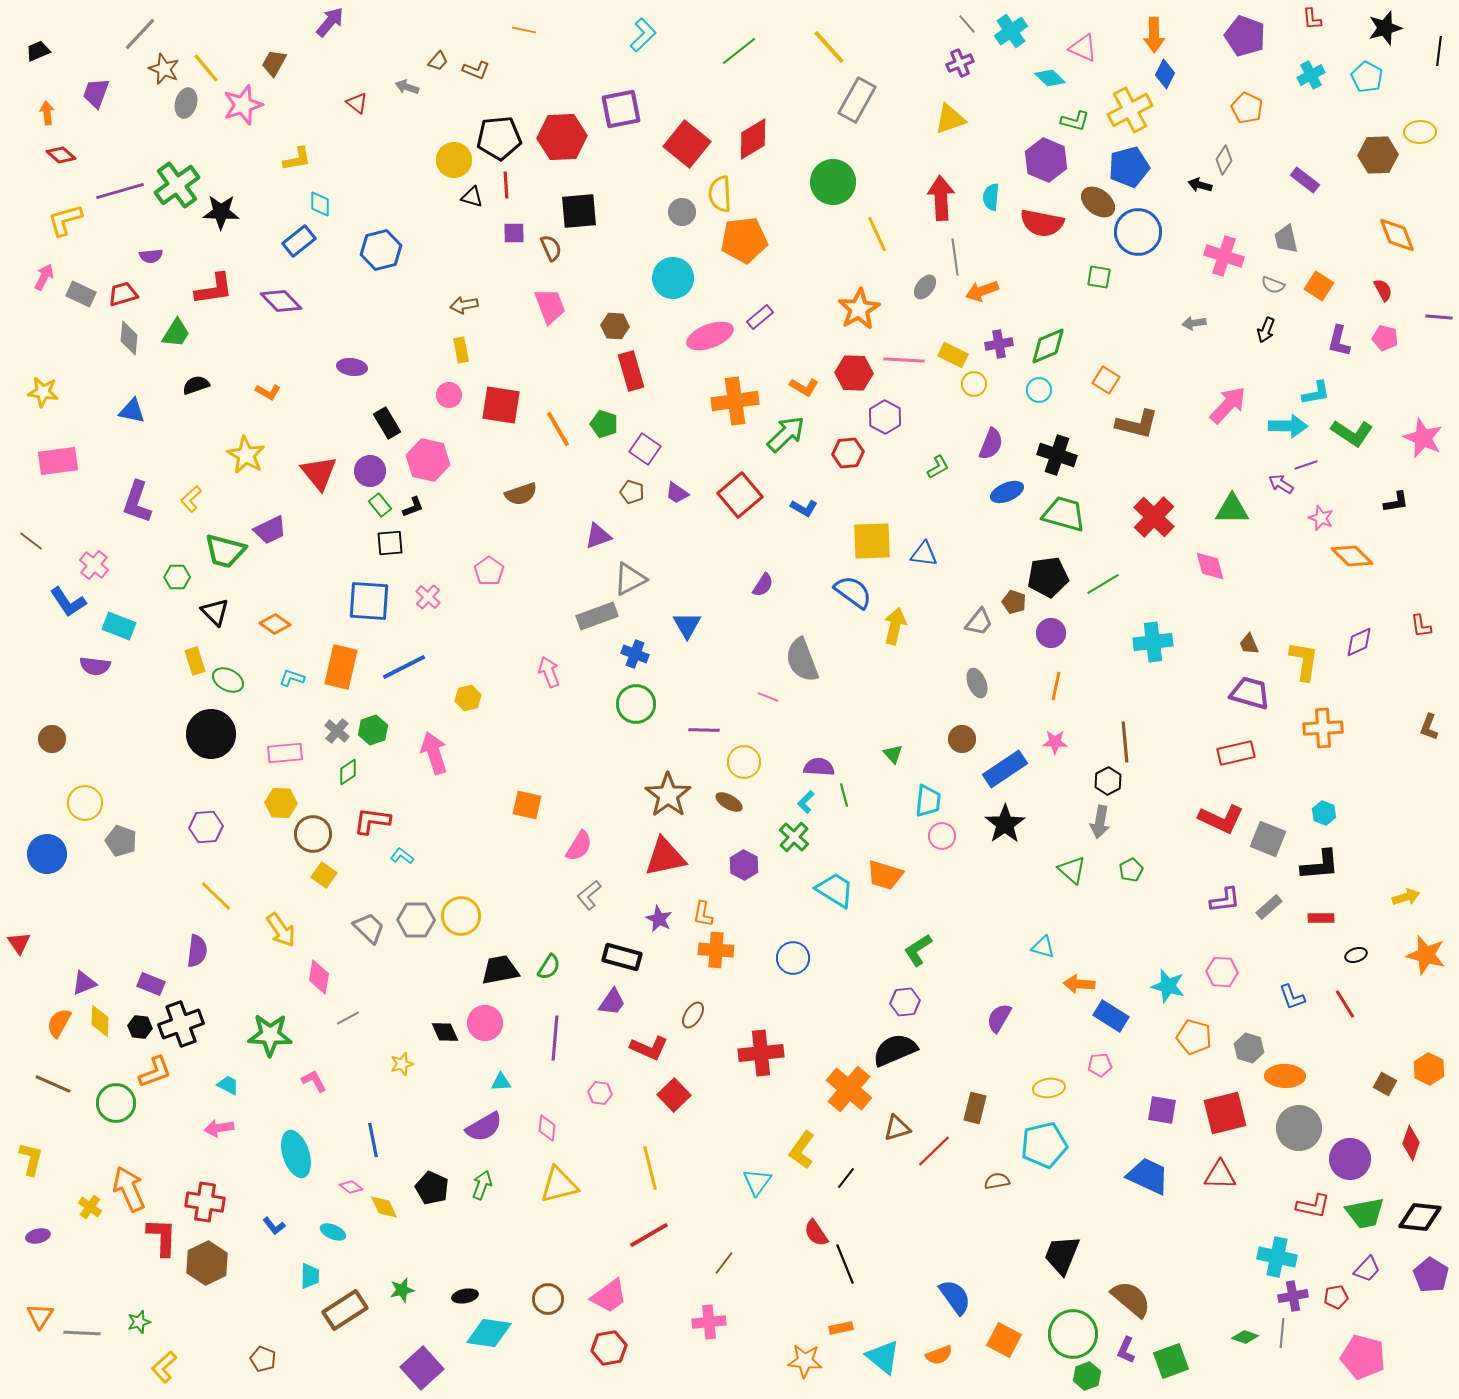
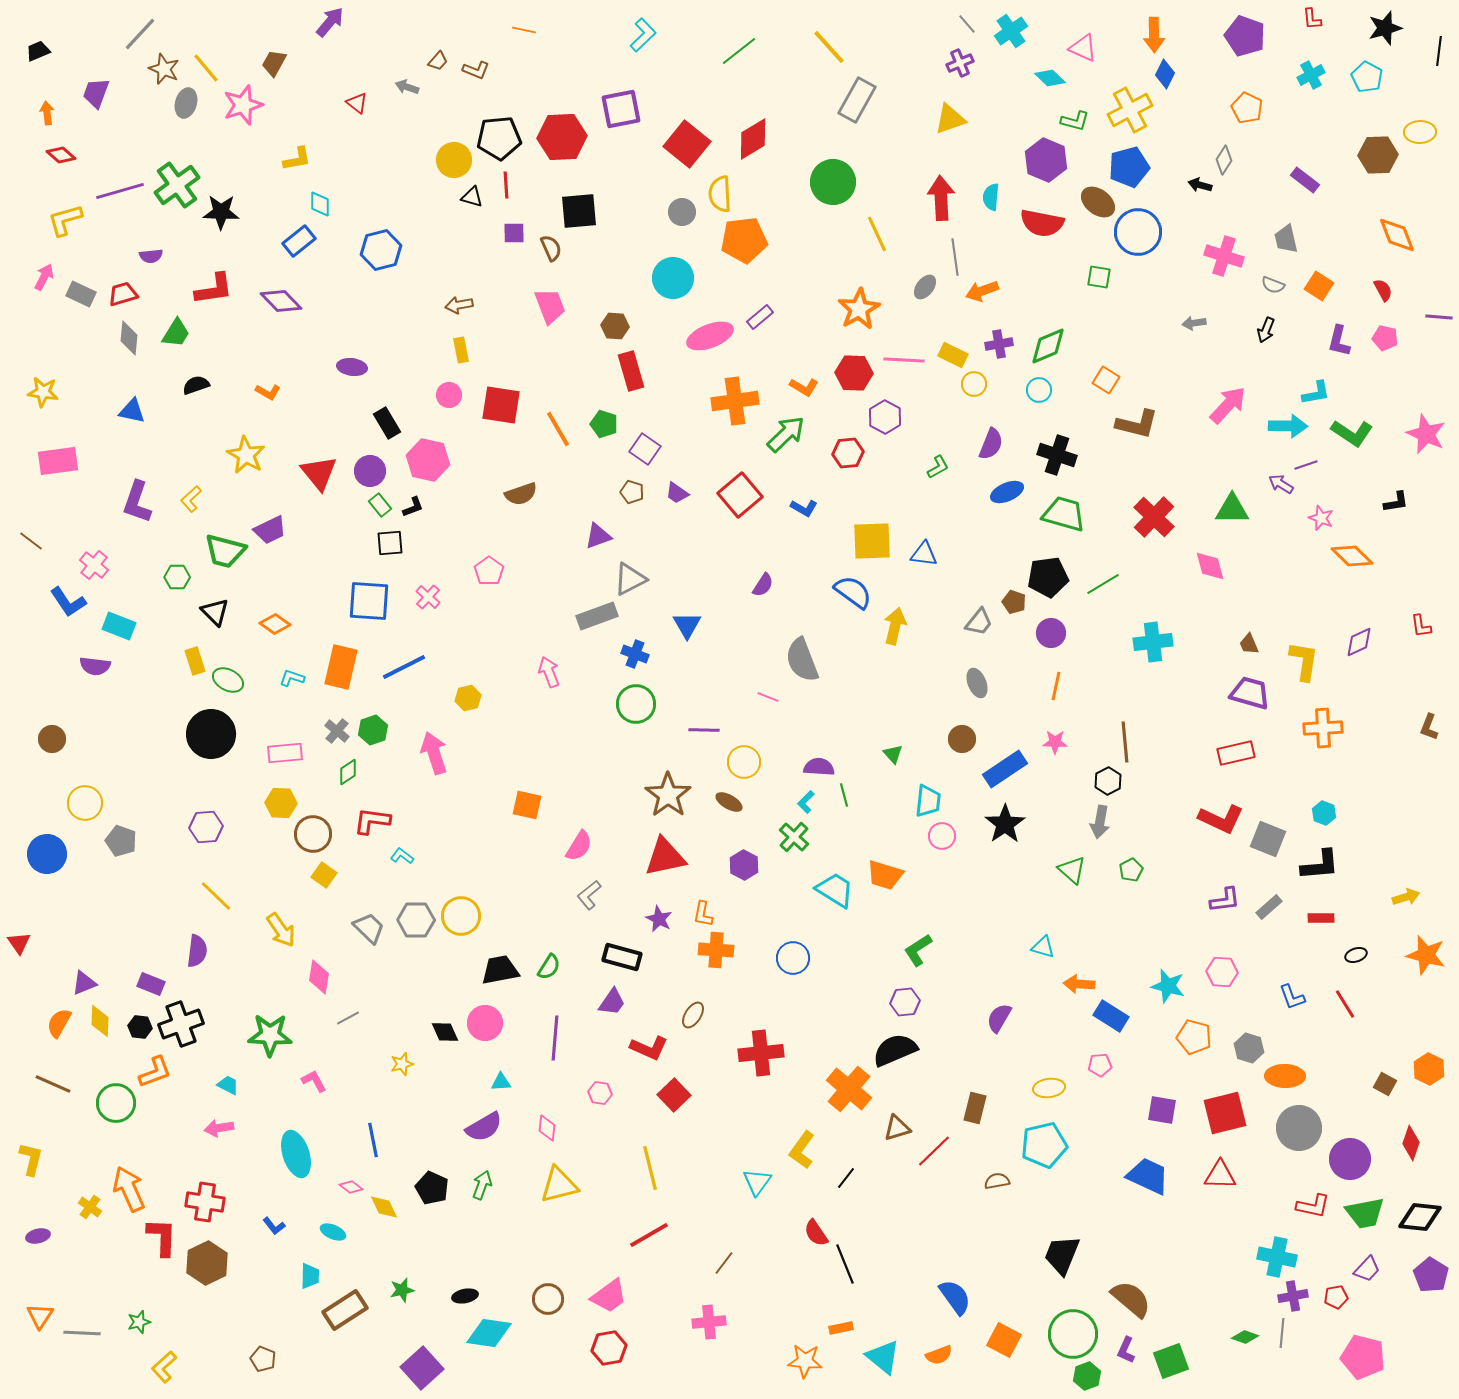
brown arrow at (464, 305): moved 5 px left
pink star at (1423, 438): moved 3 px right, 4 px up
